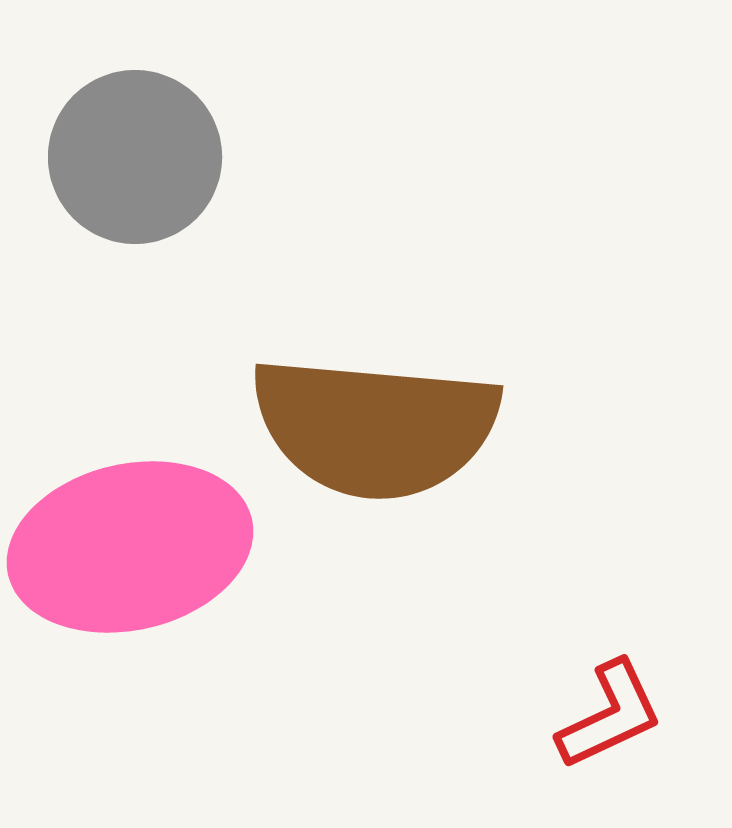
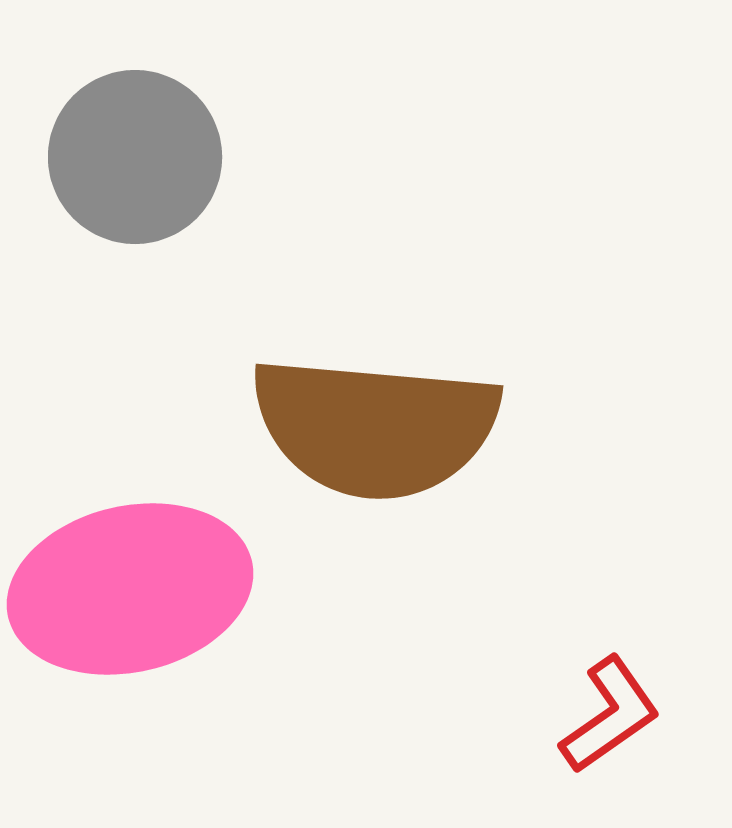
pink ellipse: moved 42 px down
red L-shape: rotated 10 degrees counterclockwise
